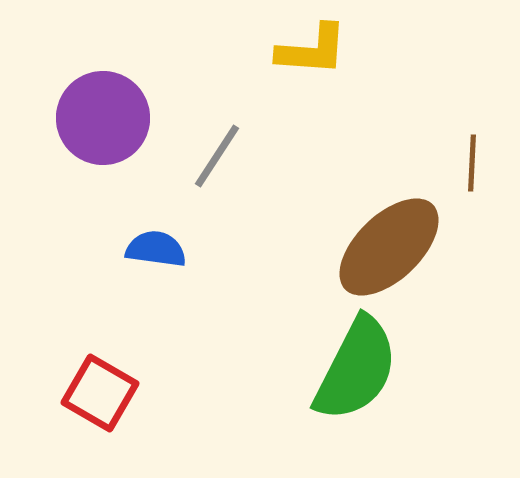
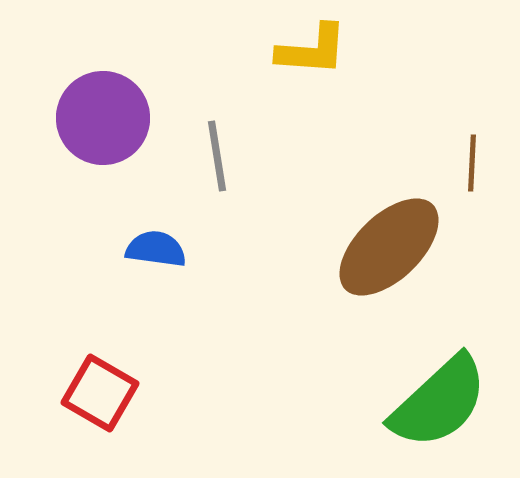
gray line: rotated 42 degrees counterclockwise
green semicircle: moved 83 px right, 33 px down; rotated 20 degrees clockwise
